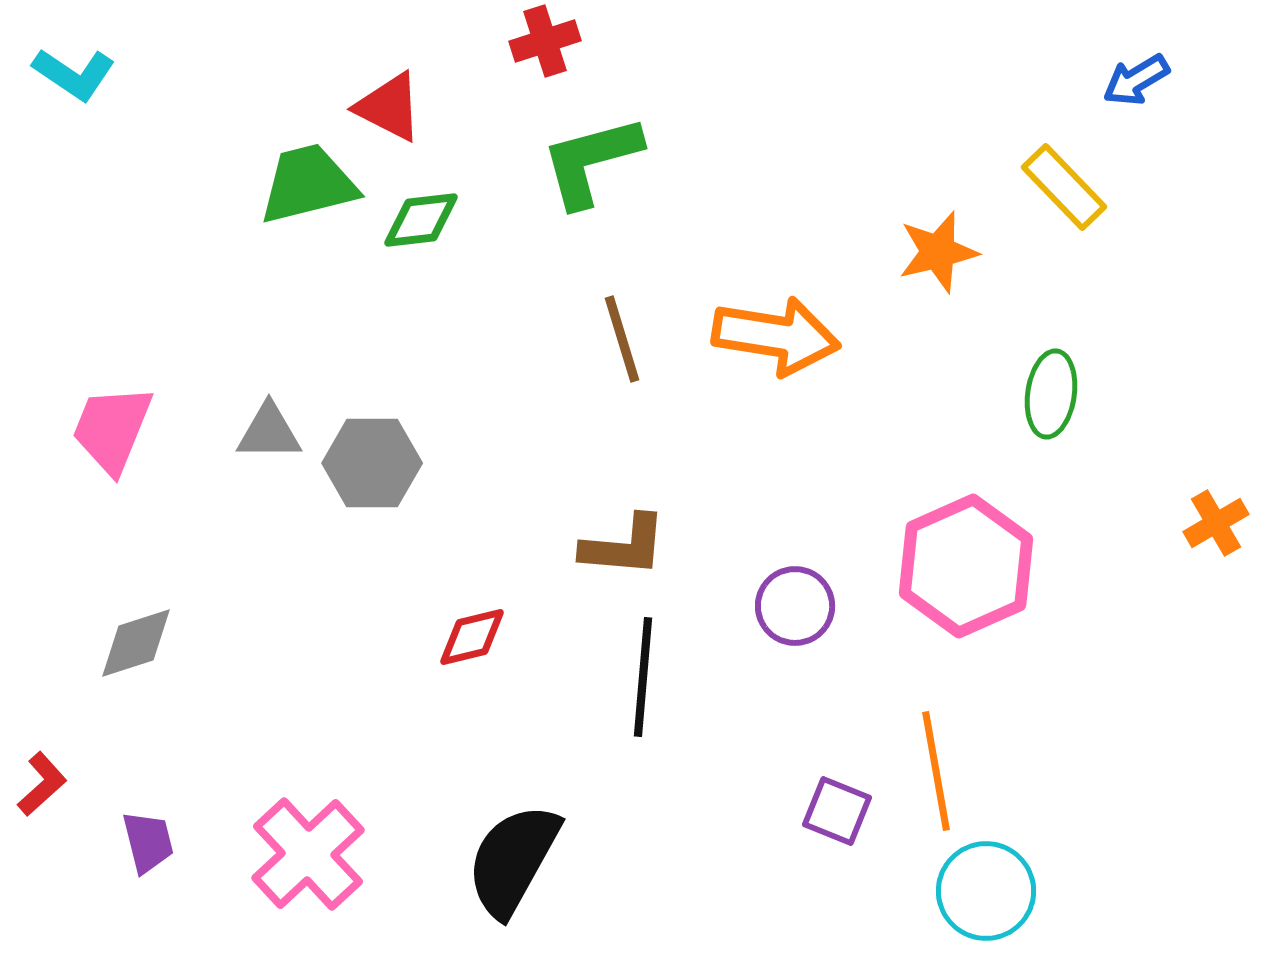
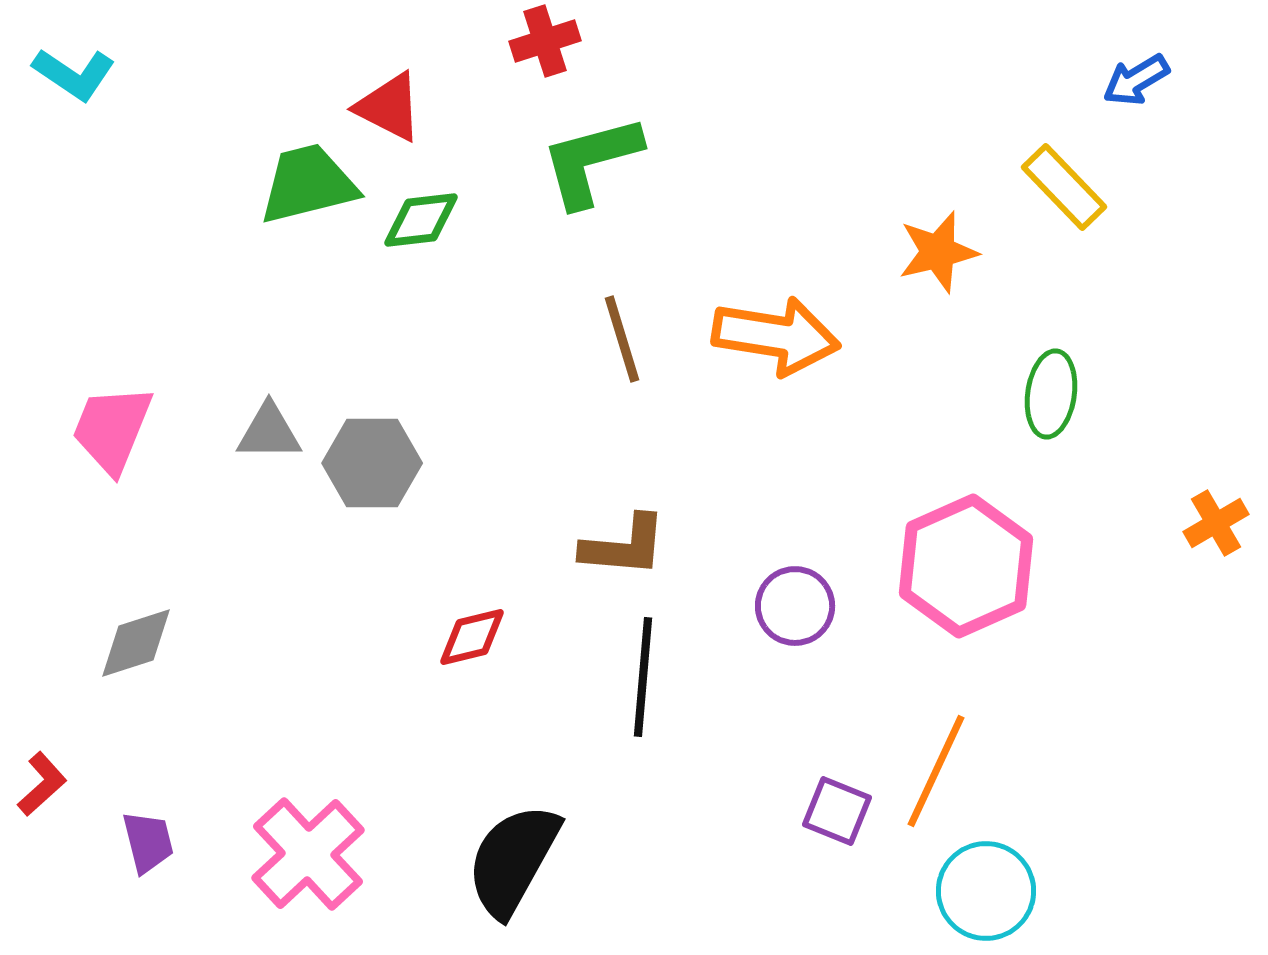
orange line: rotated 35 degrees clockwise
